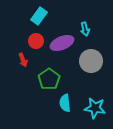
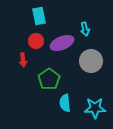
cyan rectangle: rotated 48 degrees counterclockwise
red arrow: rotated 16 degrees clockwise
cyan star: rotated 10 degrees counterclockwise
